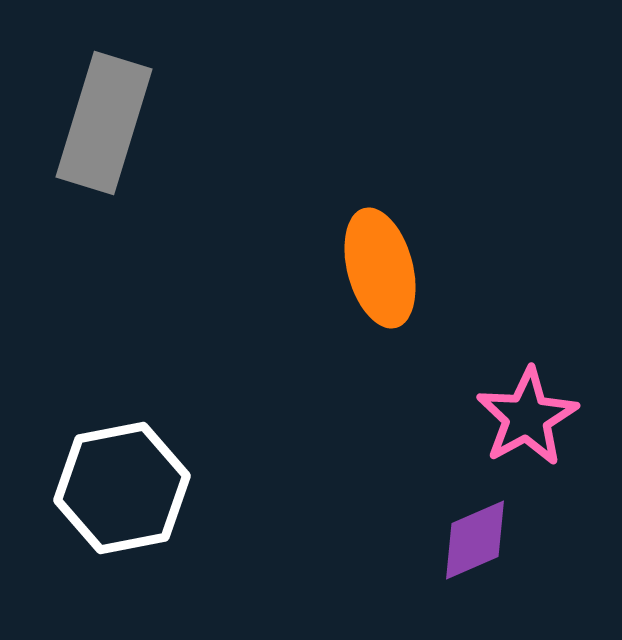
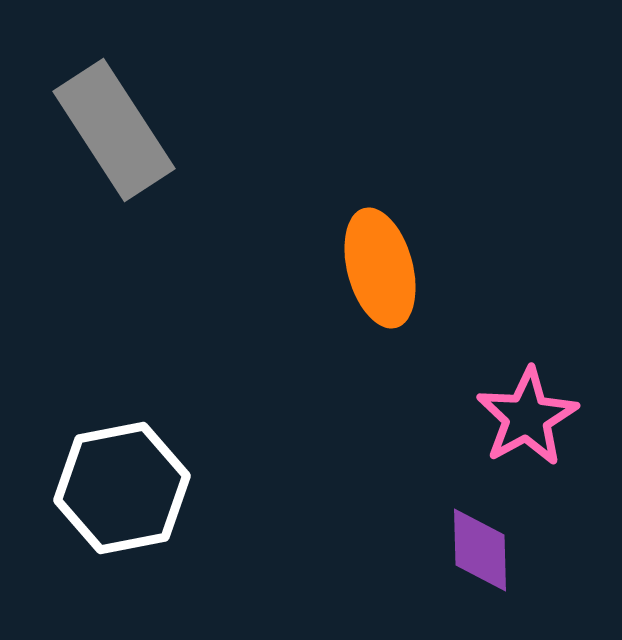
gray rectangle: moved 10 px right, 7 px down; rotated 50 degrees counterclockwise
purple diamond: moved 5 px right, 10 px down; rotated 68 degrees counterclockwise
